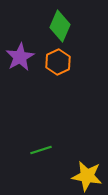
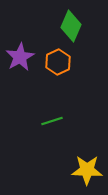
green diamond: moved 11 px right
green line: moved 11 px right, 29 px up
yellow star: moved 6 px up; rotated 8 degrees counterclockwise
